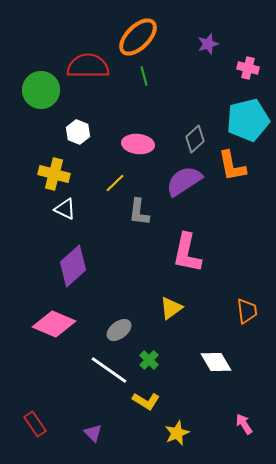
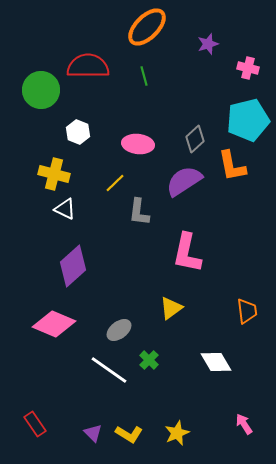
orange ellipse: moved 9 px right, 10 px up
yellow L-shape: moved 17 px left, 33 px down
